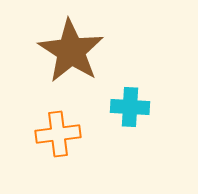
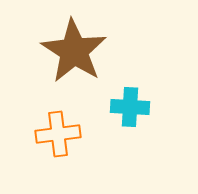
brown star: moved 3 px right
